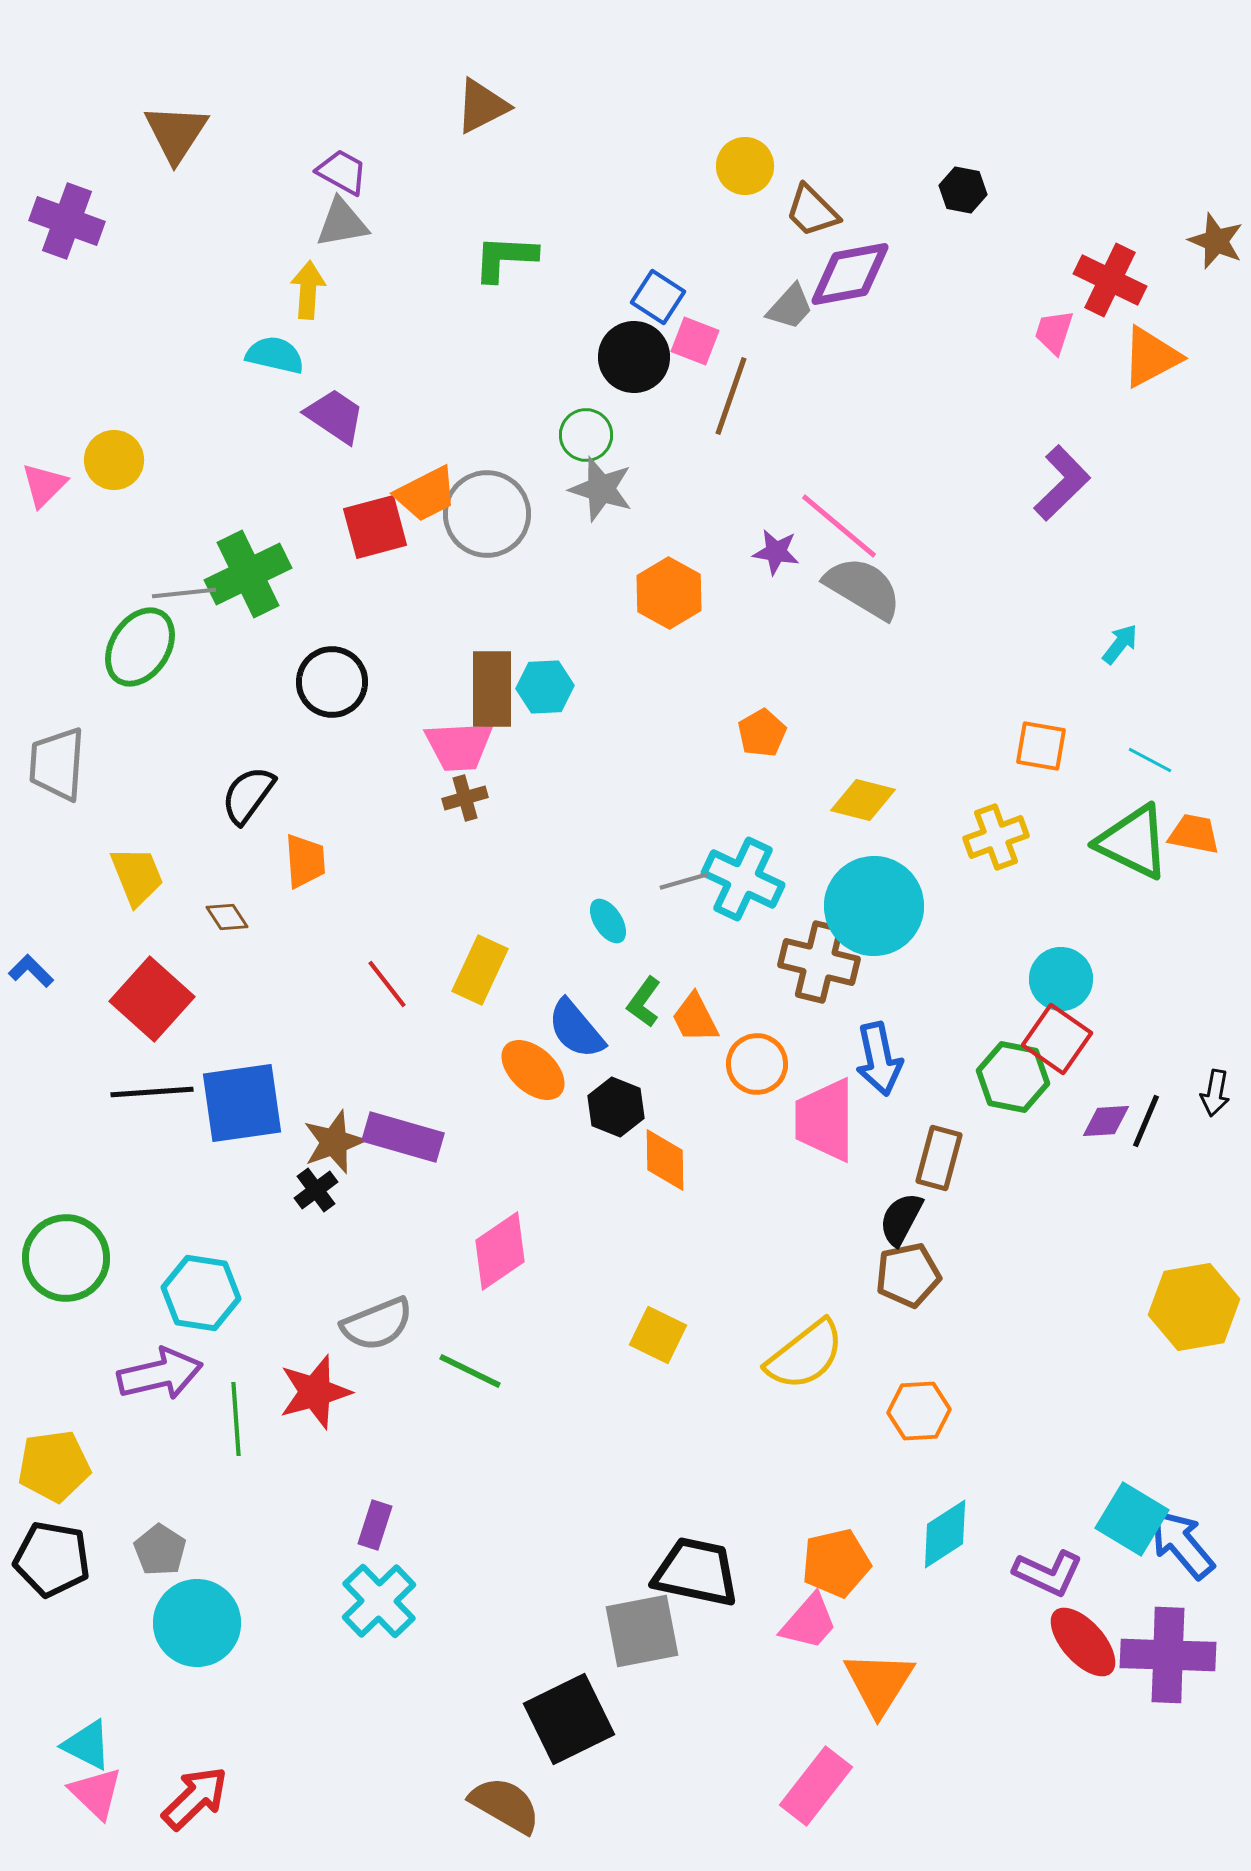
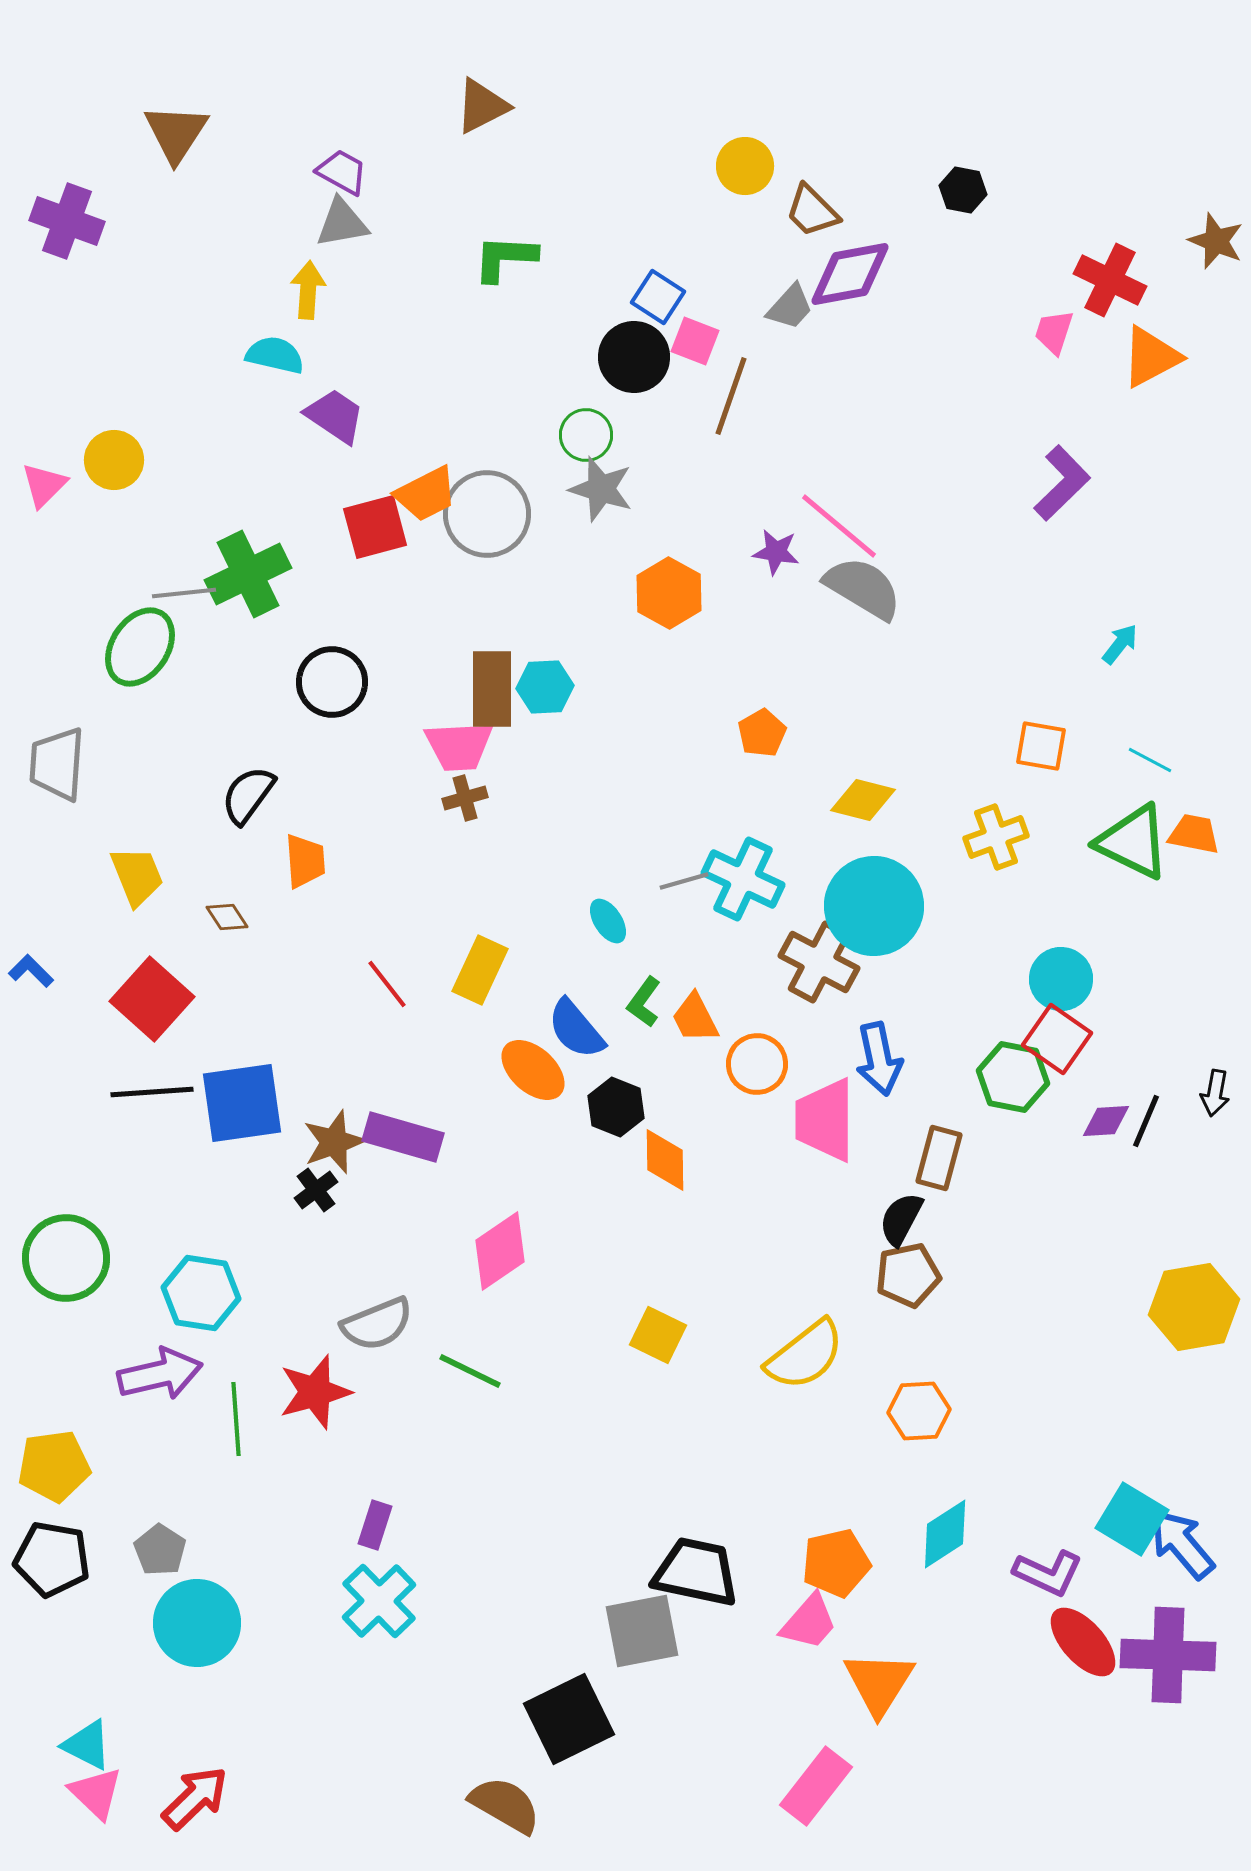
brown cross at (819, 962): rotated 14 degrees clockwise
